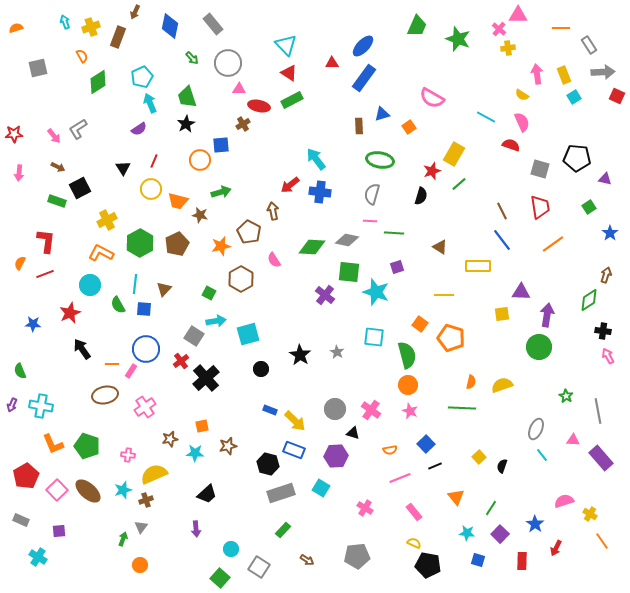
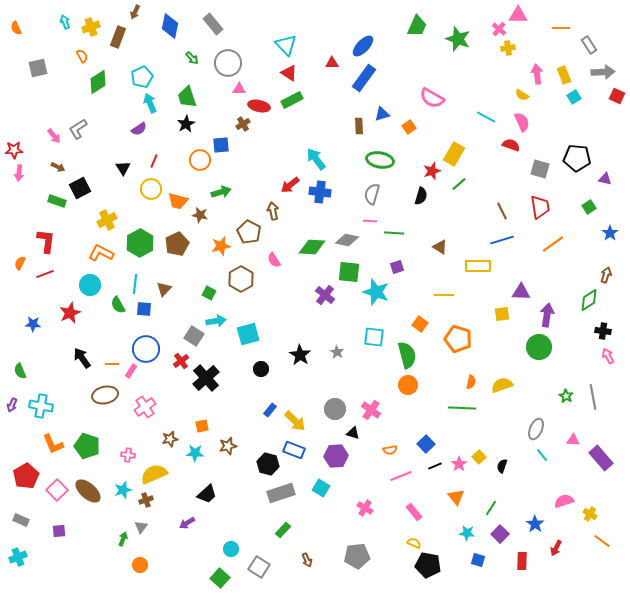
orange semicircle at (16, 28): rotated 96 degrees counterclockwise
red star at (14, 134): moved 16 px down
blue line at (502, 240): rotated 70 degrees counterclockwise
orange pentagon at (451, 338): moved 7 px right, 1 px down
black arrow at (82, 349): moved 9 px down
blue rectangle at (270, 410): rotated 72 degrees counterclockwise
pink star at (410, 411): moved 49 px right, 53 px down; rotated 14 degrees clockwise
gray line at (598, 411): moved 5 px left, 14 px up
pink line at (400, 478): moved 1 px right, 2 px up
purple arrow at (196, 529): moved 9 px left, 6 px up; rotated 63 degrees clockwise
orange line at (602, 541): rotated 18 degrees counterclockwise
cyan cross at (38, 557): moved 20 px left; rotated 36 degrees clockwise
brown arrow at (307, 560): rotated 32 degrees clockwise
